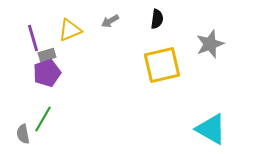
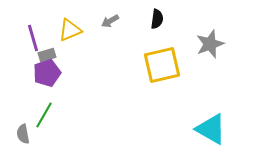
green line: moved 1 px right, 4 px up
